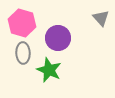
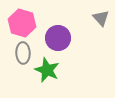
green star: moved 2 px left
